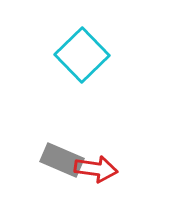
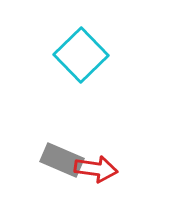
cyan square: moved 1 px left
